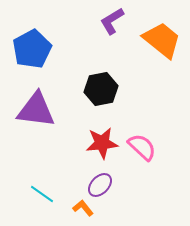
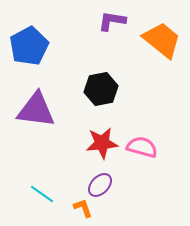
purple L-shape: rotated 40 degrees clockwise
blue pentagon: moved 3 px left, 3 px up
pink semicircle: rotated 28 degrees counterclockwise
orange L-shape: rotated 20 degrees clockwise
